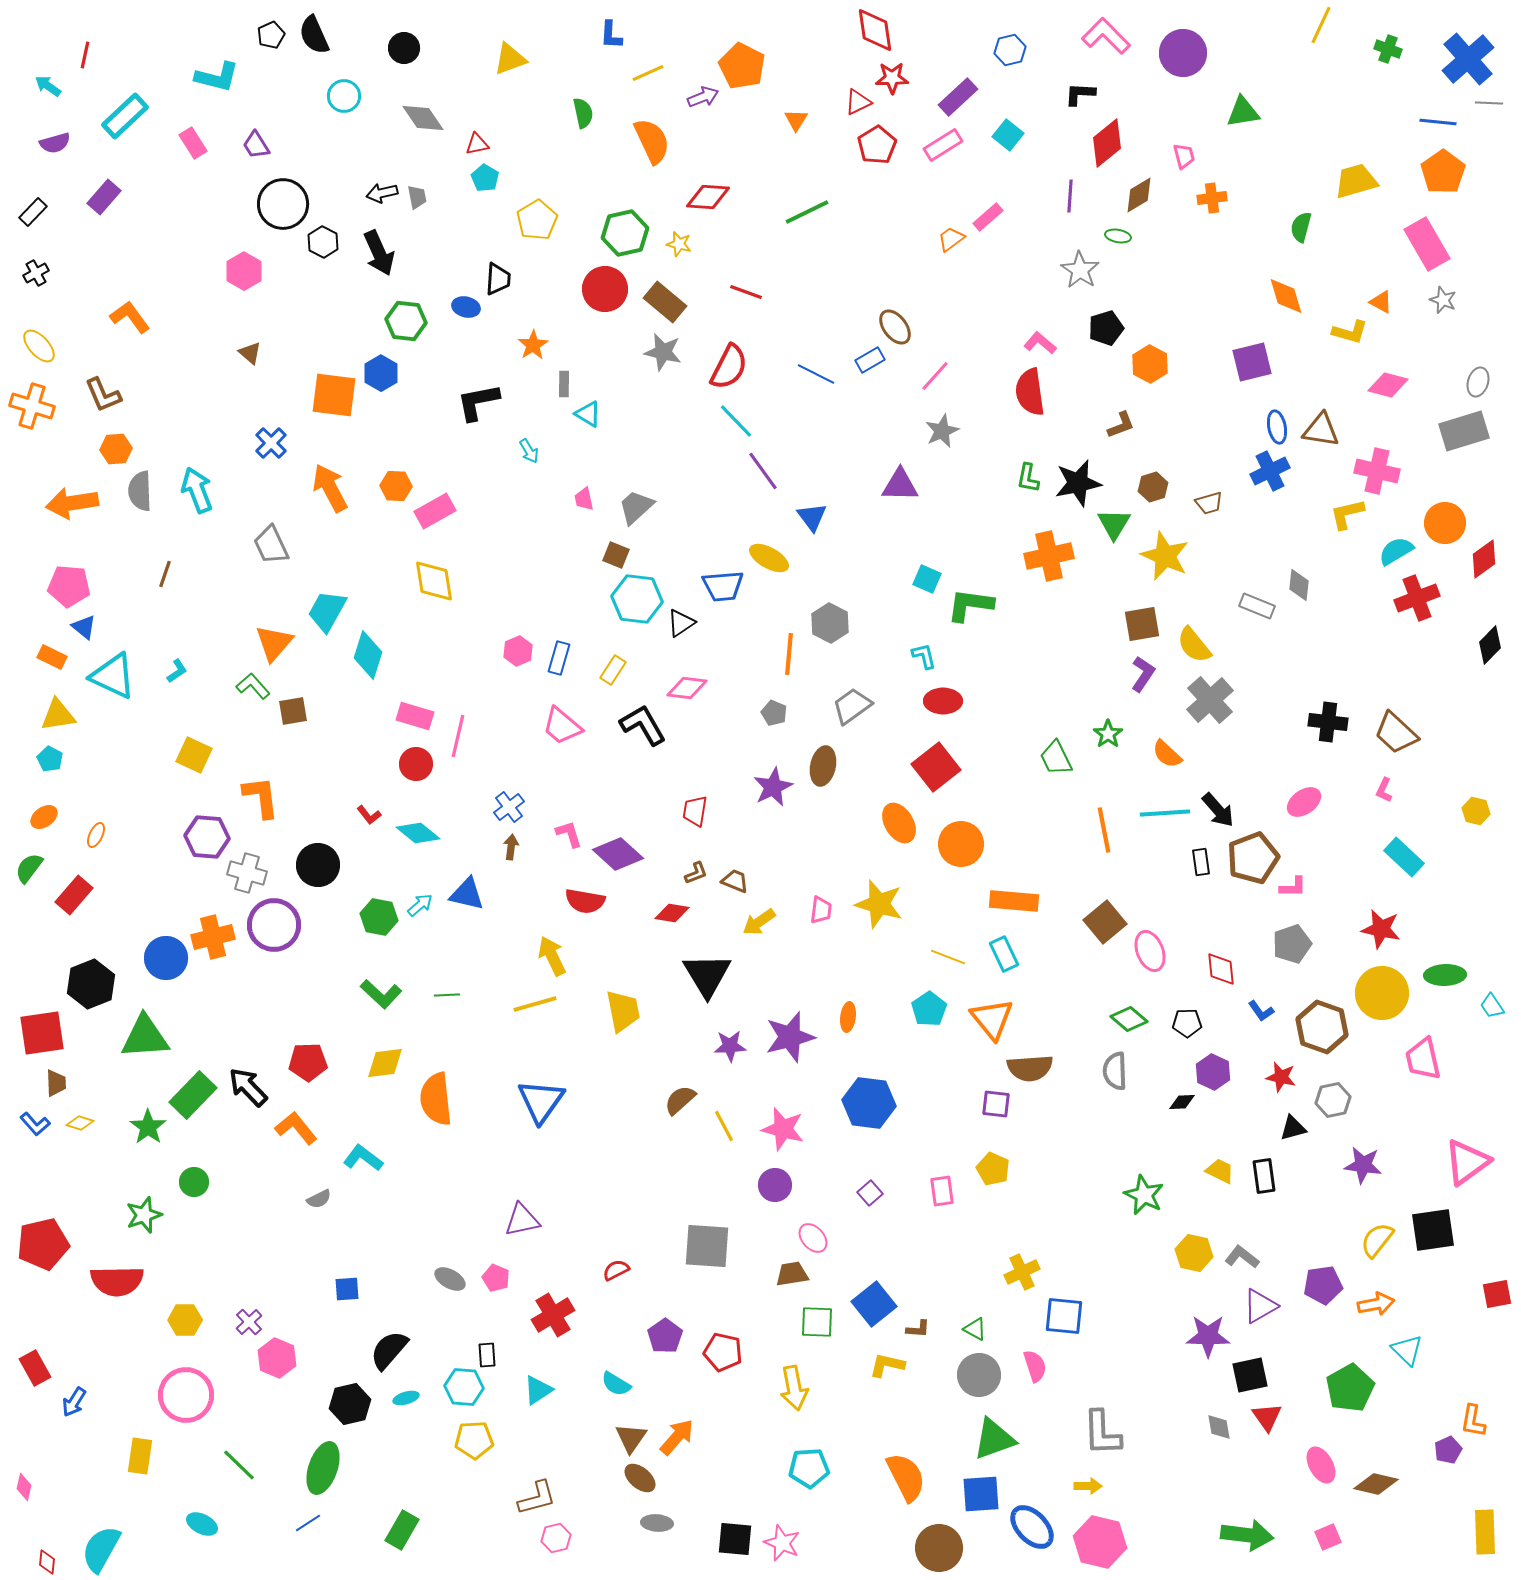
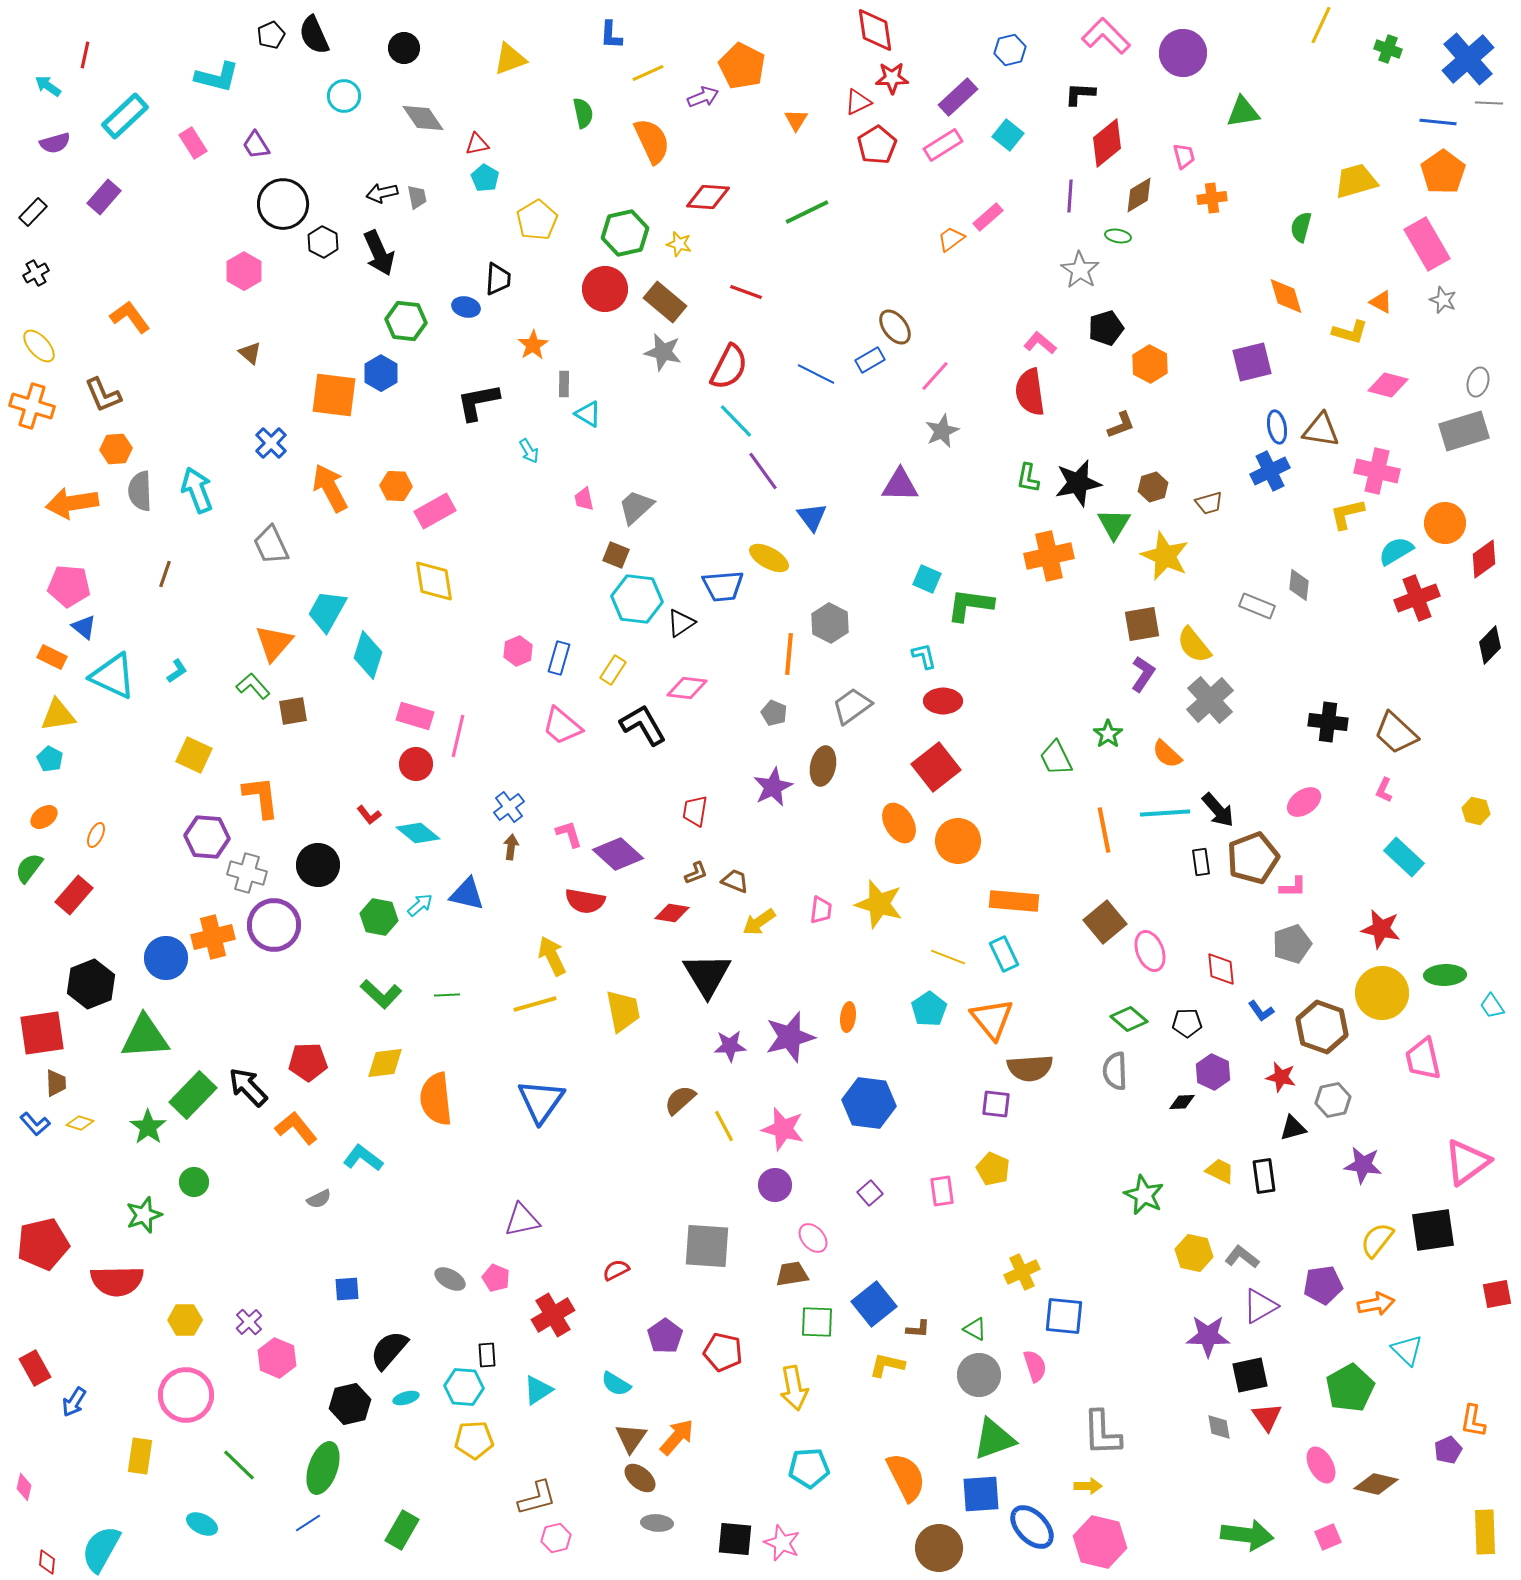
orange circle at (961, 844): moved 3 px left, 3 px up
